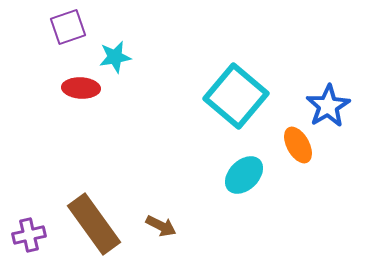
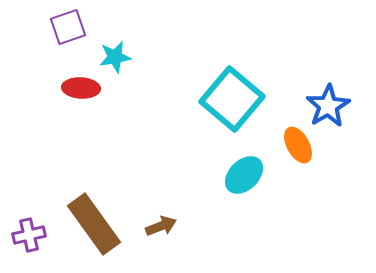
cyan square: moved 4 px left, 3 px down
brown arrow: rotated 48 degrees counterclockwise
